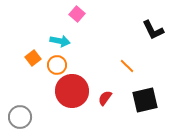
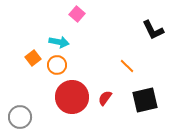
cyan arrow: moved 1 px left, 1 px down
red circle: moved 6 px down
